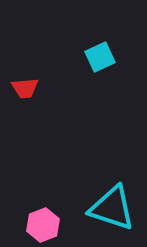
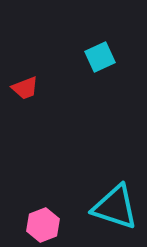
red trapezoid: rotated 16 degrees counterclockwise
cyan triangle: moved 3 px right, 1 px up
